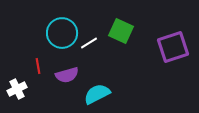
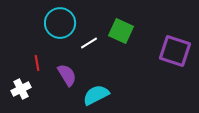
cyan circle: moved 2 px left, 10 px up
purple square: moved 2 px right, 4 px down; rotated 36 degrees clockwise
red line: moved 1 px left, 3 px up
purple semicircle: rotated 105 degrees counterclockwise
white cross: moved 4 px right
cyan semicircle: moved 1 px left, 1 px down
